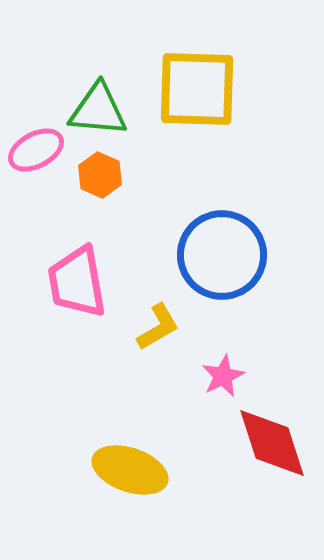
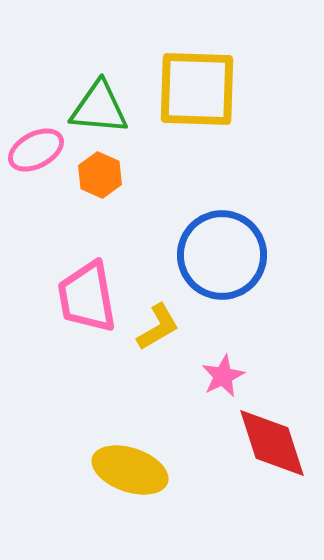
green triangle: moved 1 px right, 2 px up
pink trapezoid: moved 10 px right, 15 px down
